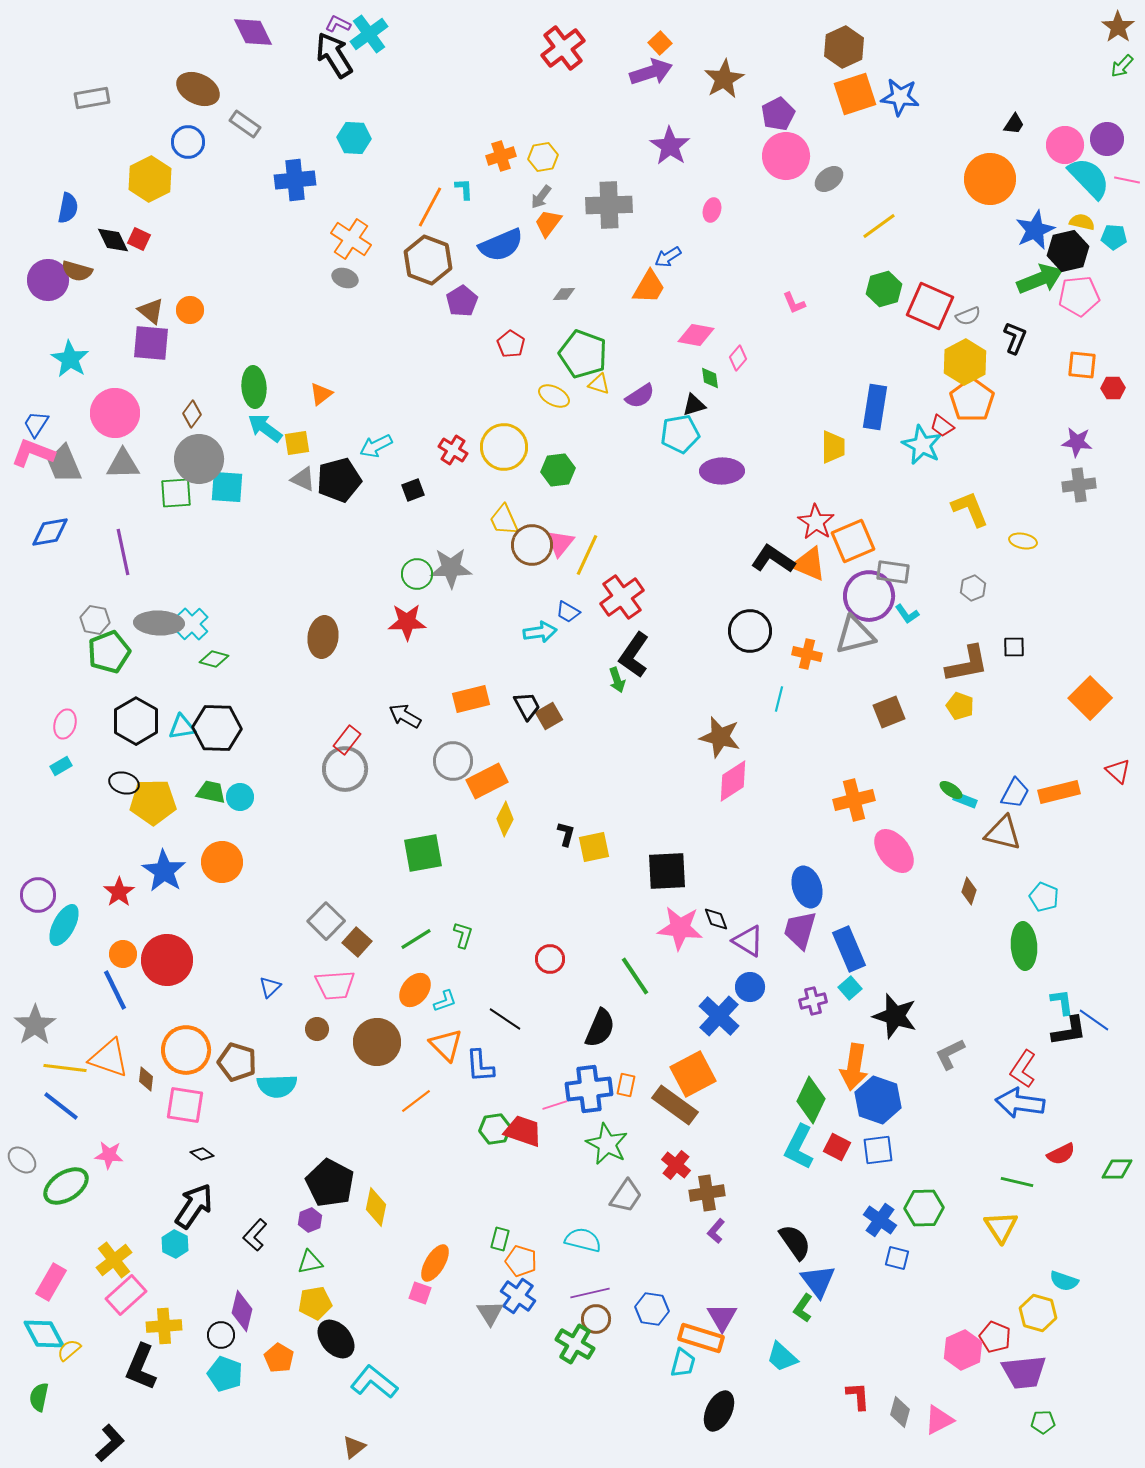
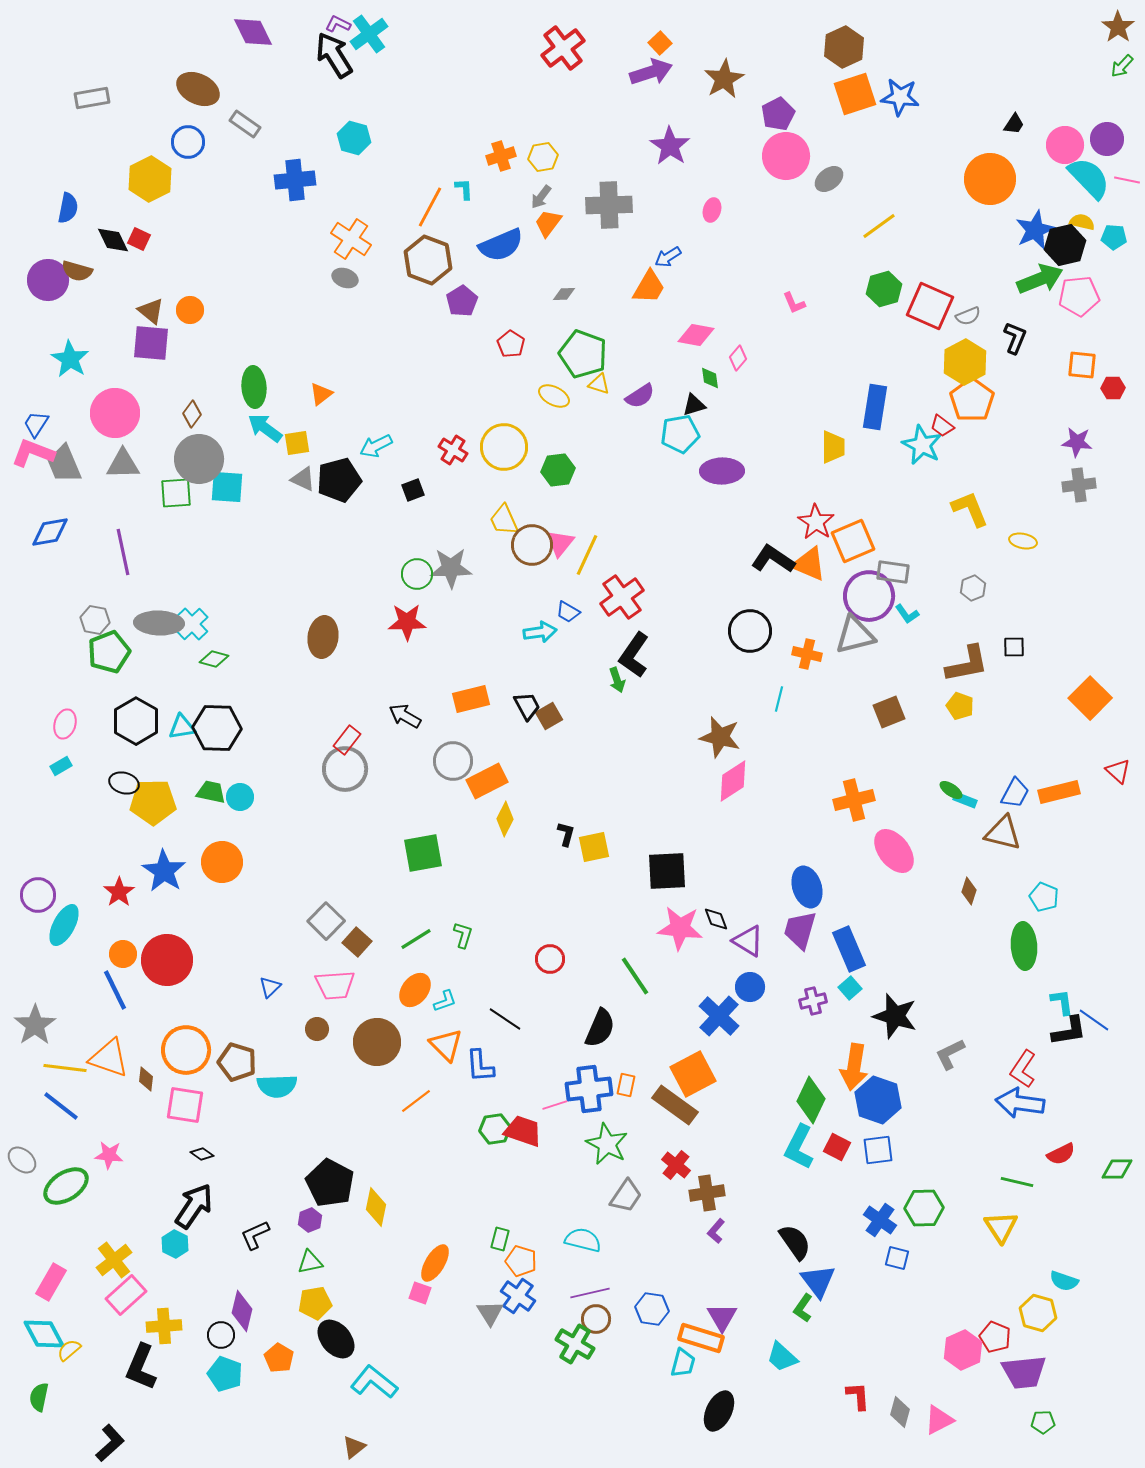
cyan hexagon at (354, 138): rotated 12 degrees clockwise
black hexagon at (1068, 251): moved 3 px left, 6 px up
black L-shape at (255, 1235): rotated 24 degrees clockwise
